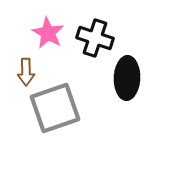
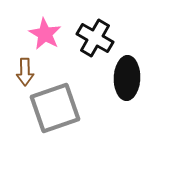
pink star: moved 3 px left, 1 px down
black cross: rotated 12 degrees clockwise
brown arrow: moved 1 px left
